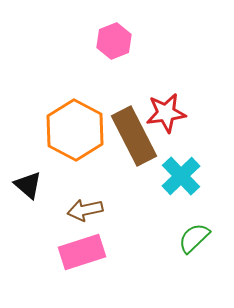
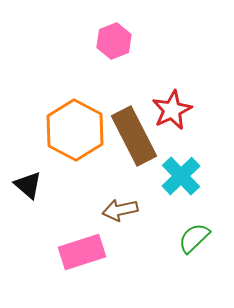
red star: moved 6 px right, 3 px up; rotated 18 degrees counterclockwise
brown arrow: moved 35 px right
